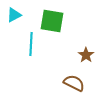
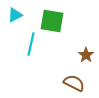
cyan triangle: moved 1 px right
cyan line: rotated 10 degrees clockwise
